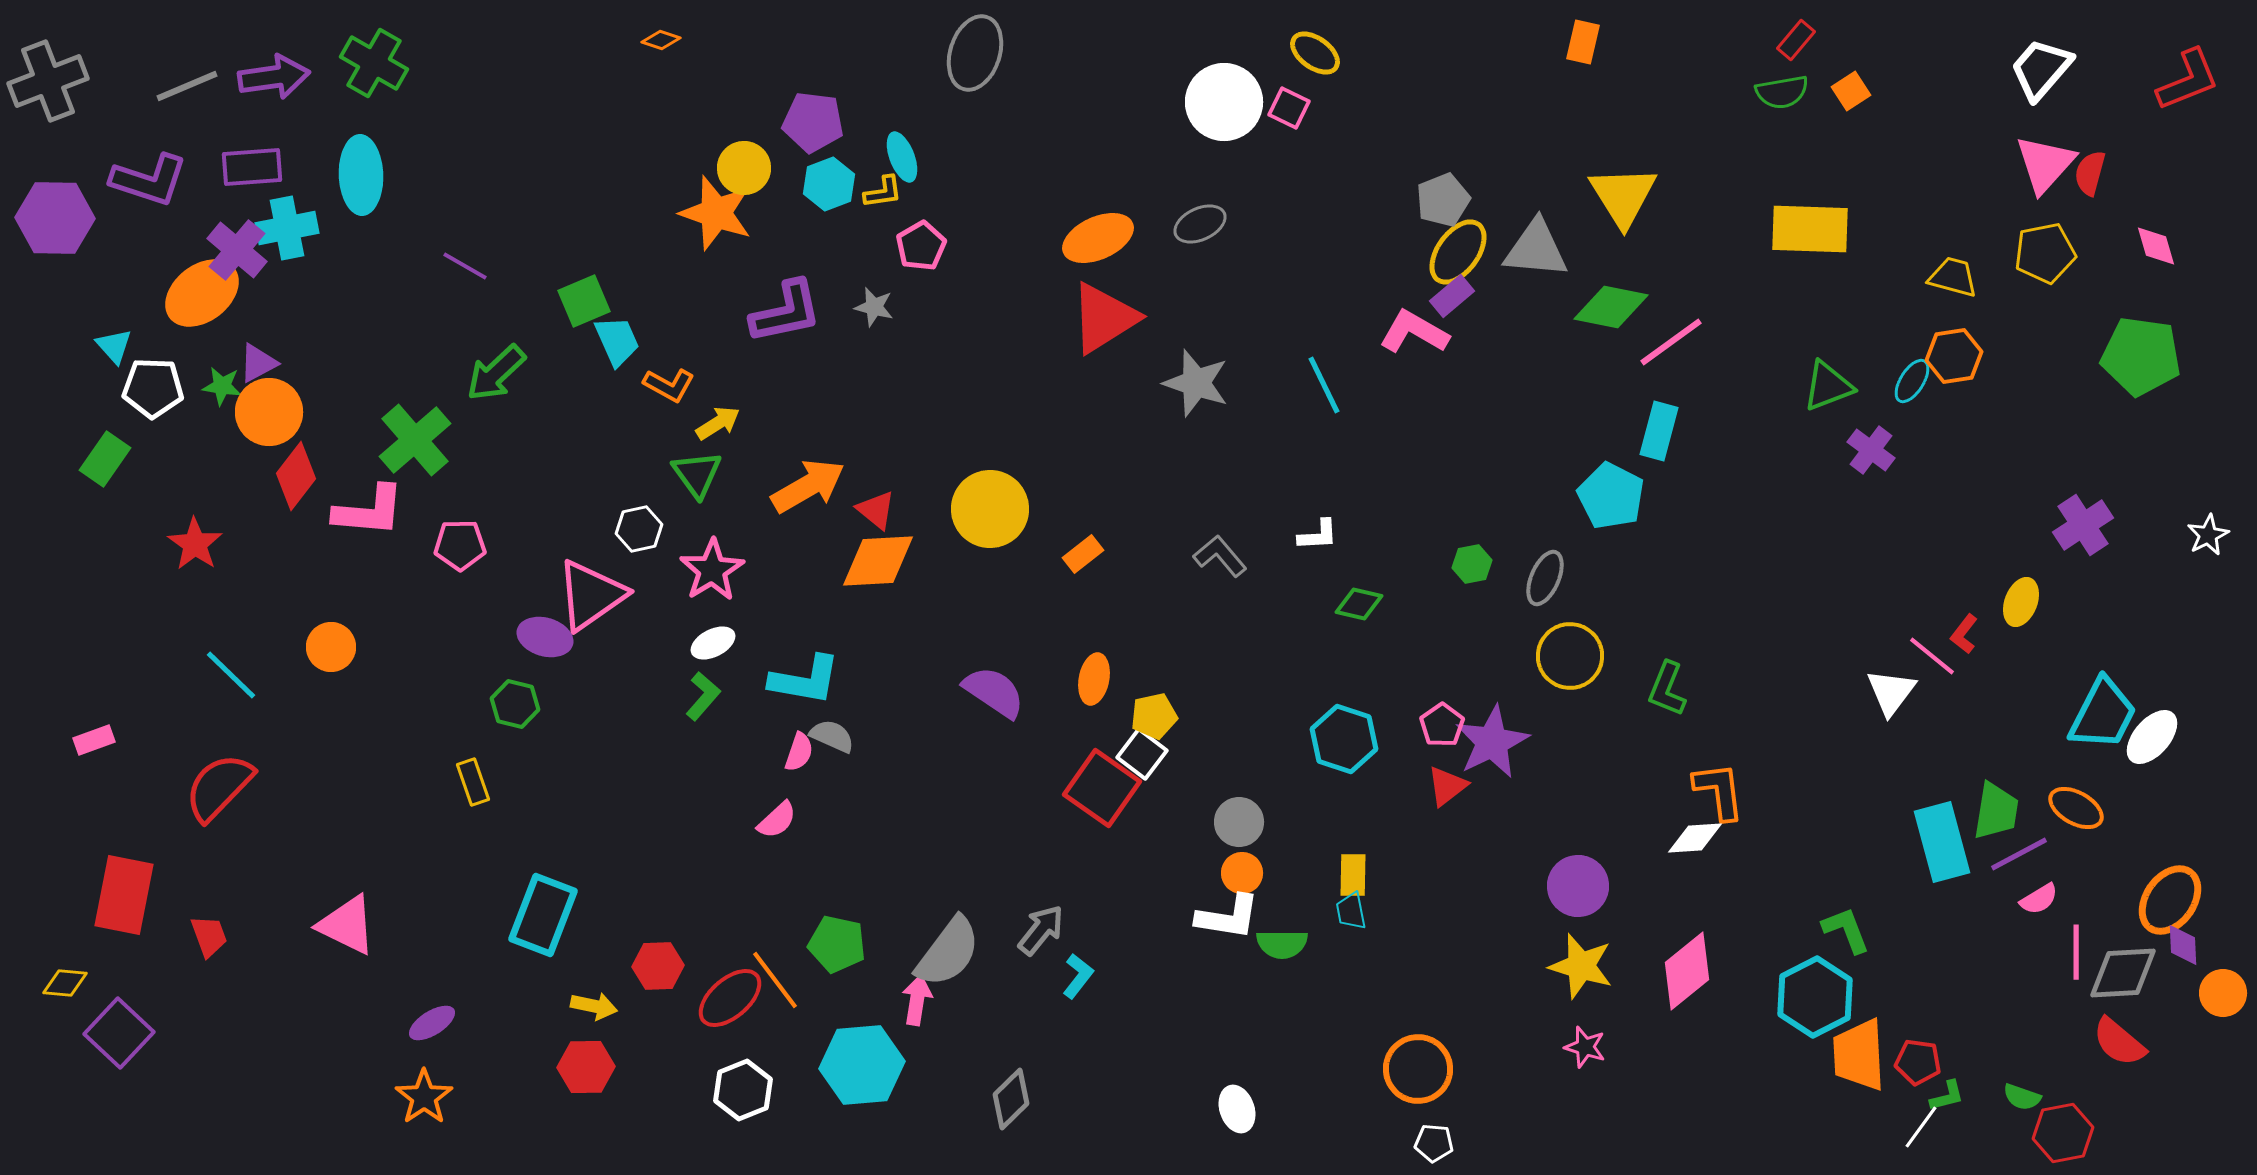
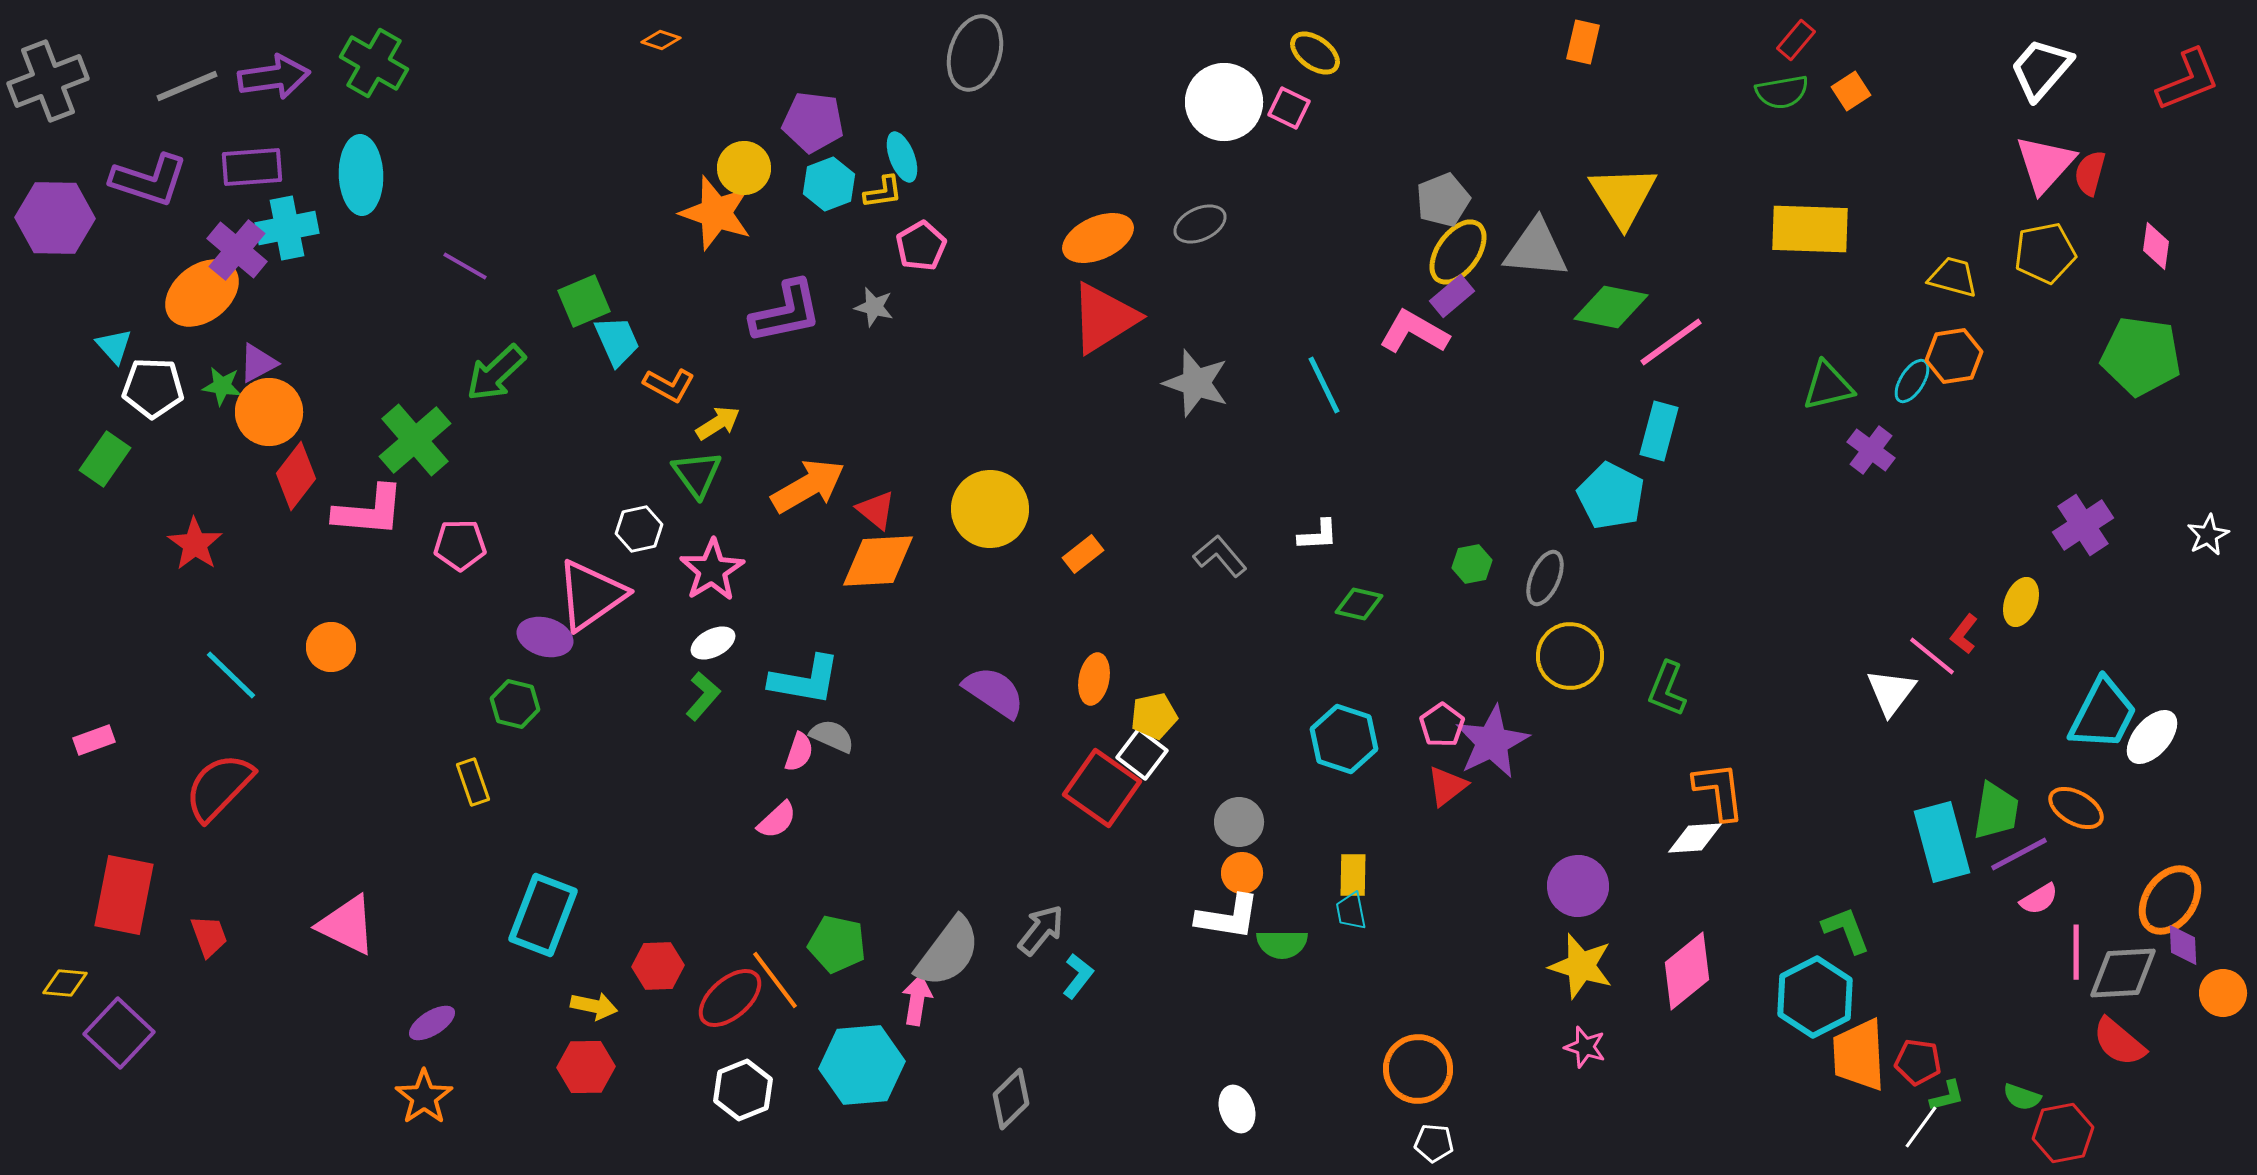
pink diamond at (2156, 246): rotated 24 degrees clockwise
green triangle at (1828, 386): rotated 8 degrees clockwise
